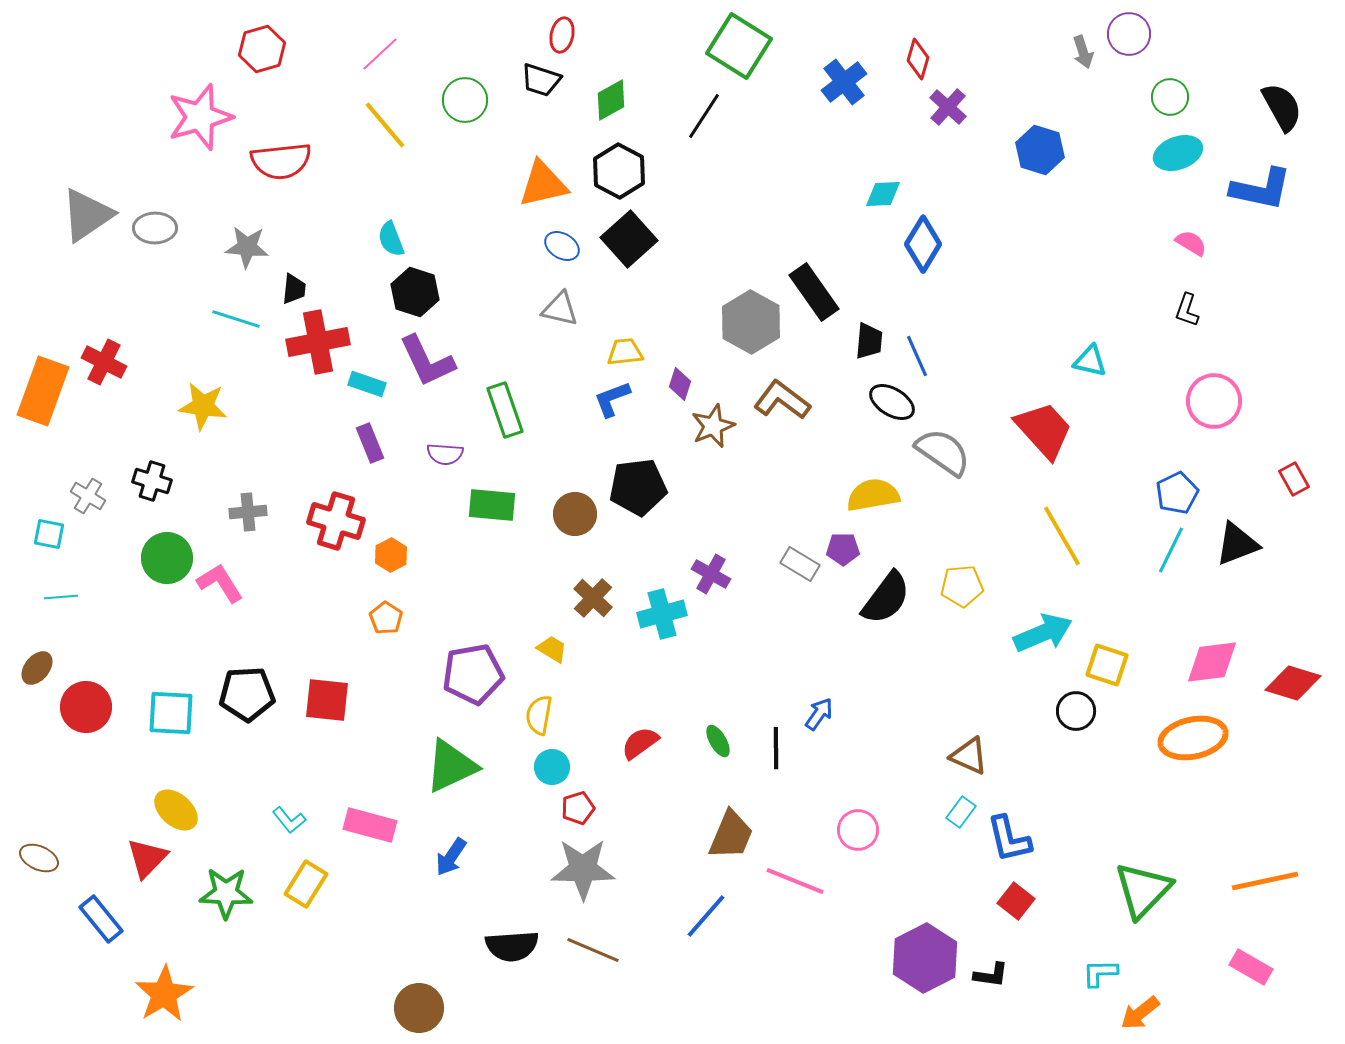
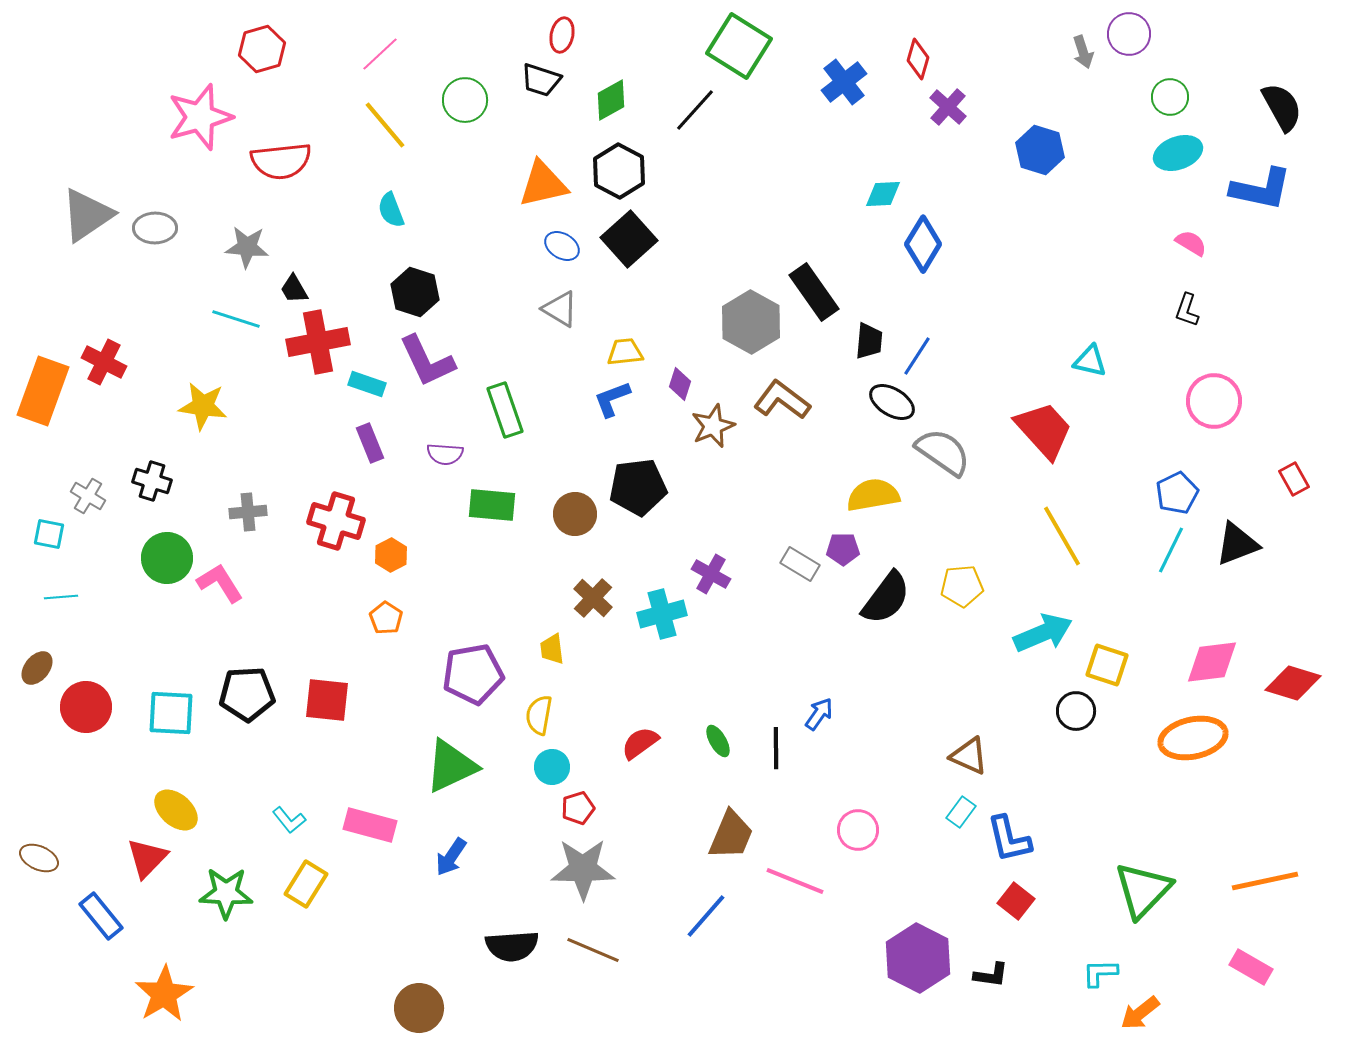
black line at (704, 116): moved 9 px left, 6 px up; rotated 9 degrees clockwise
cyan semicircle at (391, 239): moved 29 px up
black trapezoid at (294, 289): rotated 144 degrees clockwise
gray triangle at (560, 309): rotated 18 degrees clockwise
blue line at (917, 356): rotated 57 degrees clockwise
yellow trapezoid at (552, 649): rotated 128 degrees counterclockwise
blue rectangle at (101, 919): moved 3 px up
purple hexagon at (925, 958): moved 7 px left; rotated 6 degrees counterclockwise
